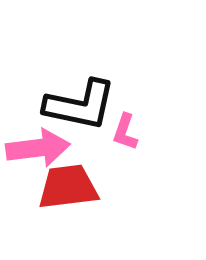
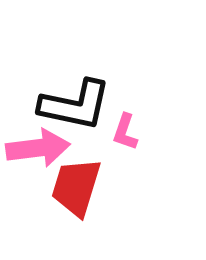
black L-shape: moved 5 px left
red trapezoid: moved 8 px right; rotated 66 degrees counterclockwise
